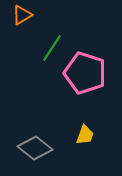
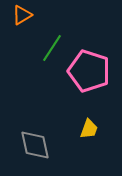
pink pentagon: moved 4 px right, 2 px up
yellow trapezoid: moved 4 px right, 6 px up
gray diamond: moved 3 px up; rotated 40 degrees clockwise
